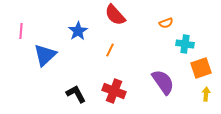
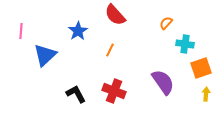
orange semicircle: rotated 152 degrees clockwise
